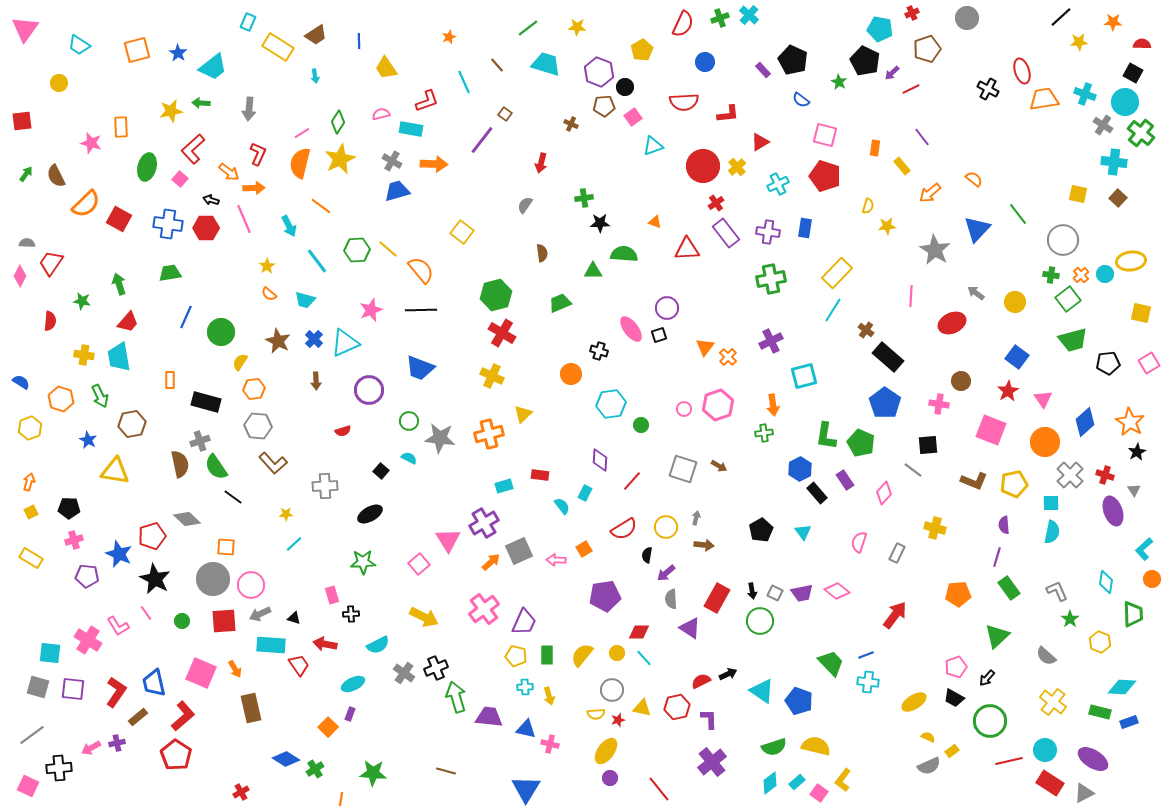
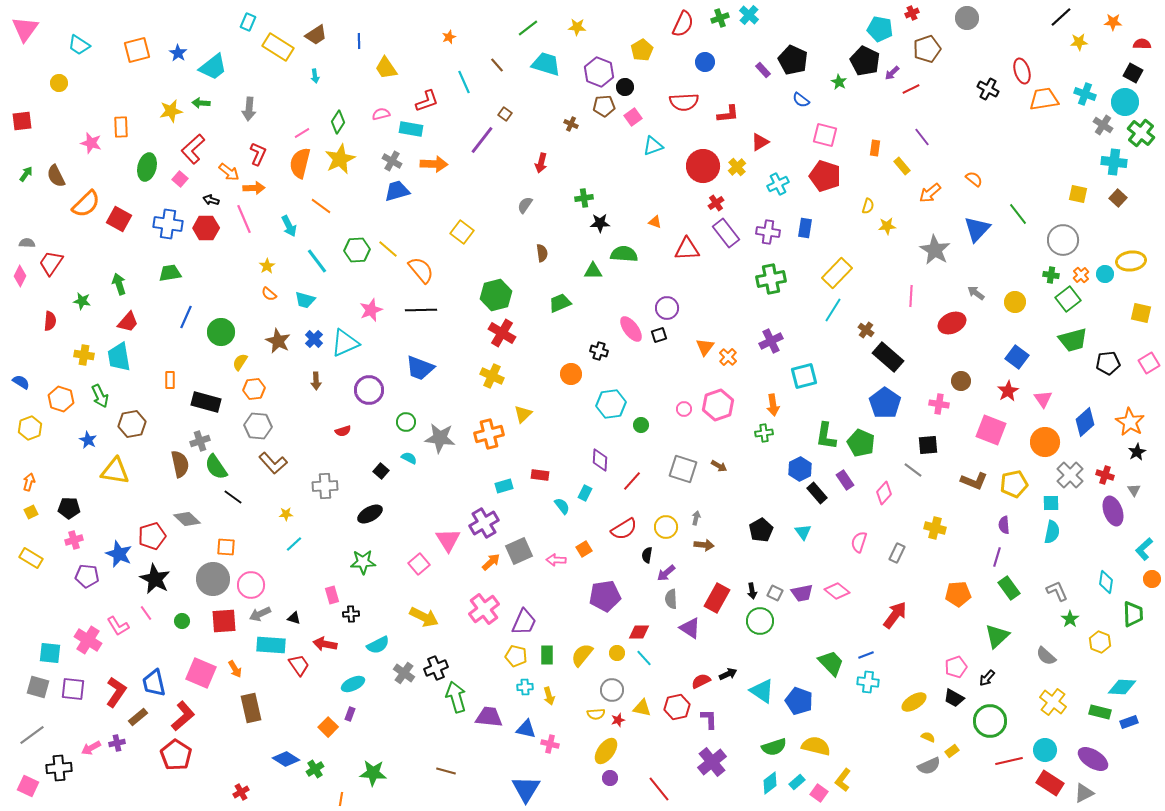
green circle at (409, 421): moved 3 px left, 1 px down
